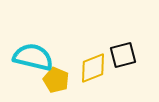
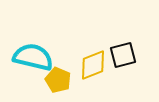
yellow diamond: moved 3 px up
yellow pentagon: moved 2 px right
